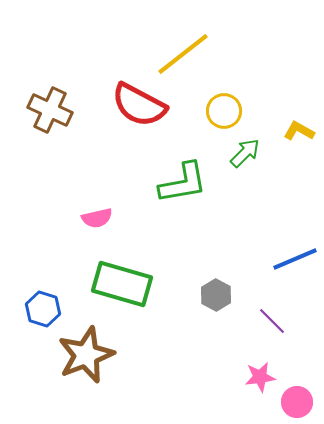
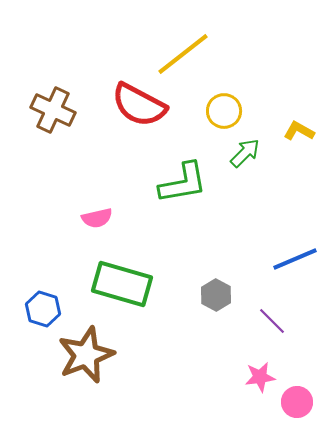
brown cross: moved 3 px right
